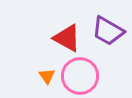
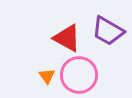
pink circle: moved 1 px left, 1 px up
